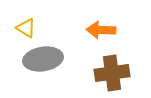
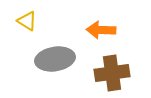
yellow triangle: moved 1 px right, 7 px up
gray ellipse: moved 12 px right
